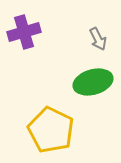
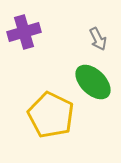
green ellipse: rotated 60 degrees clockwise
yellow pentagon: moved 15 px up
